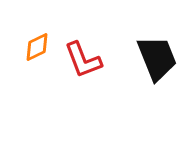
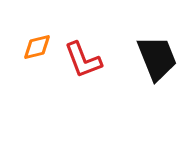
orange diamond: rotated 12 degrees clockwise
